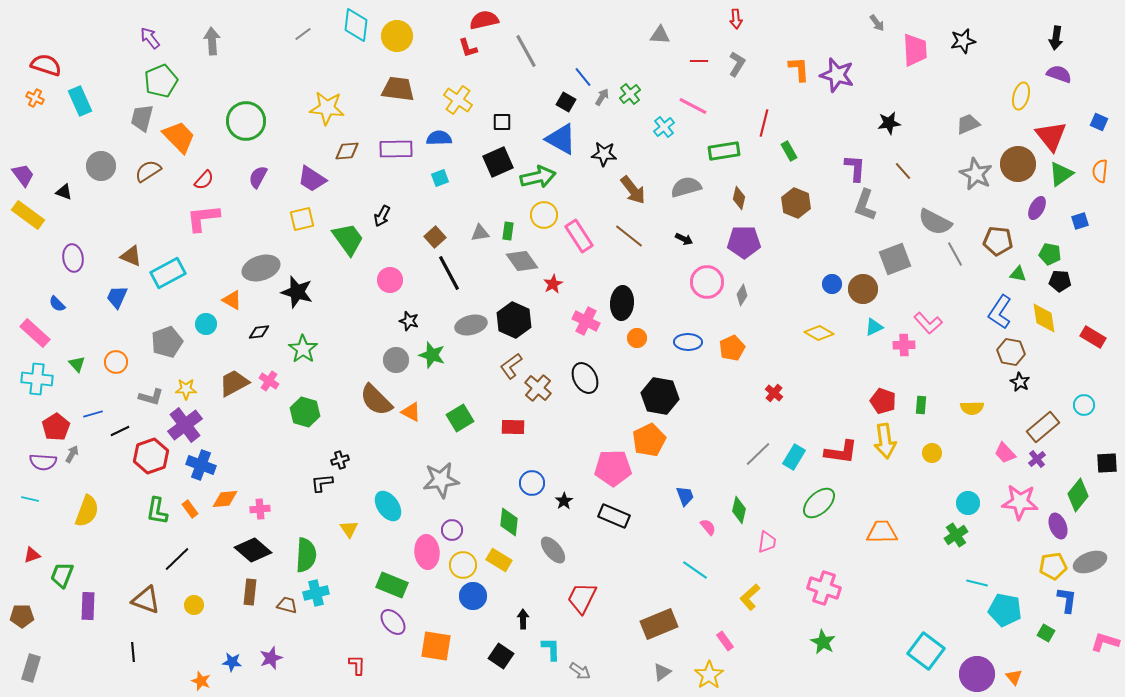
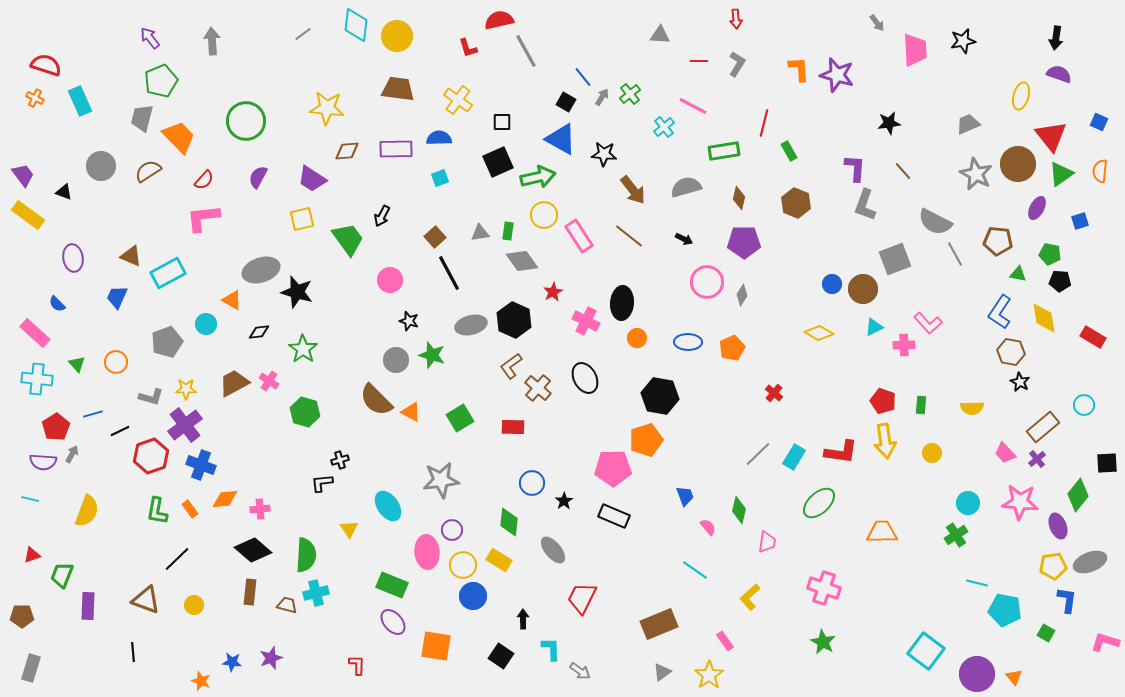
red semicircle at (484, 20): moved 15 px right
gray ellipse at (261, 268): moved 2 px down
red star at (553, 284): moved 8 px down
orange pentagon at (649, 440): moved 3 px left; rotated 8 degrees clockwise
